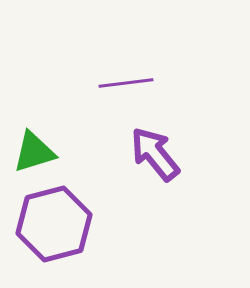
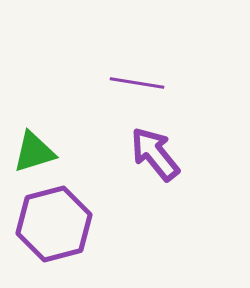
purple line: moved 11 px right; rotated 16 degrees clockwise
